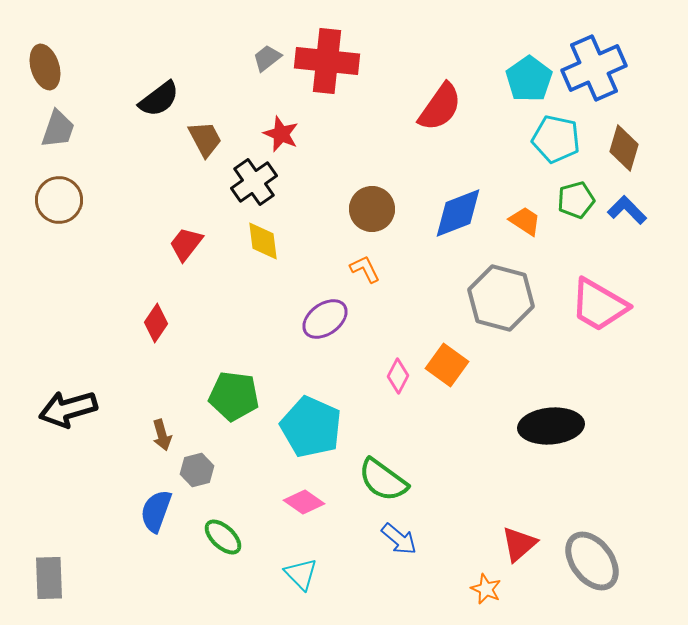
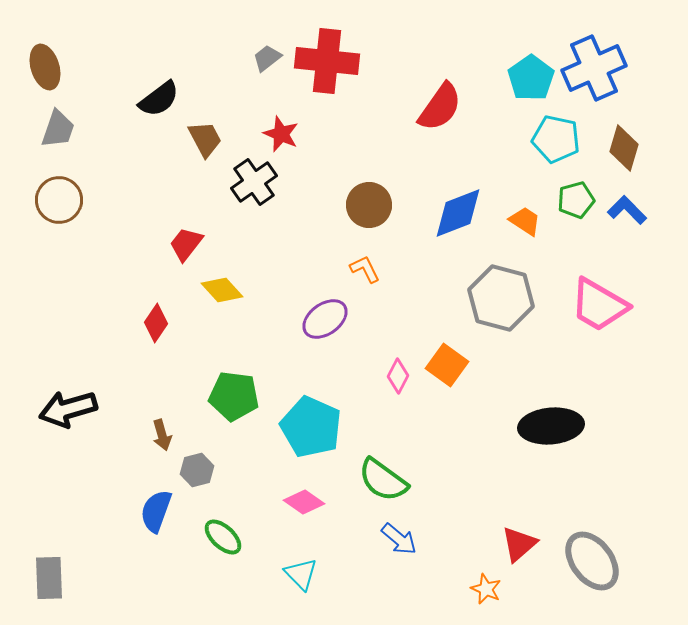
cyan pentagon at (529, 79): moved 2 px right, 1 px up
brown circle at (372, 209): moved 3 px left, 4 px up
yellow diamond at (263, 241): moved 41 px left, 49 px down; rotated 36 degrees counterclockwise
